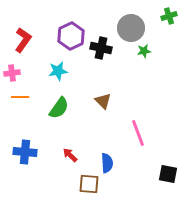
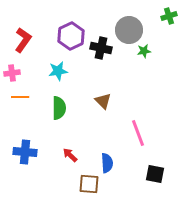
gray circle: moved 2 px left, 2 px down
green semicircle: rotated 35 degrees counterclockwise
black square: moved 13 px left
